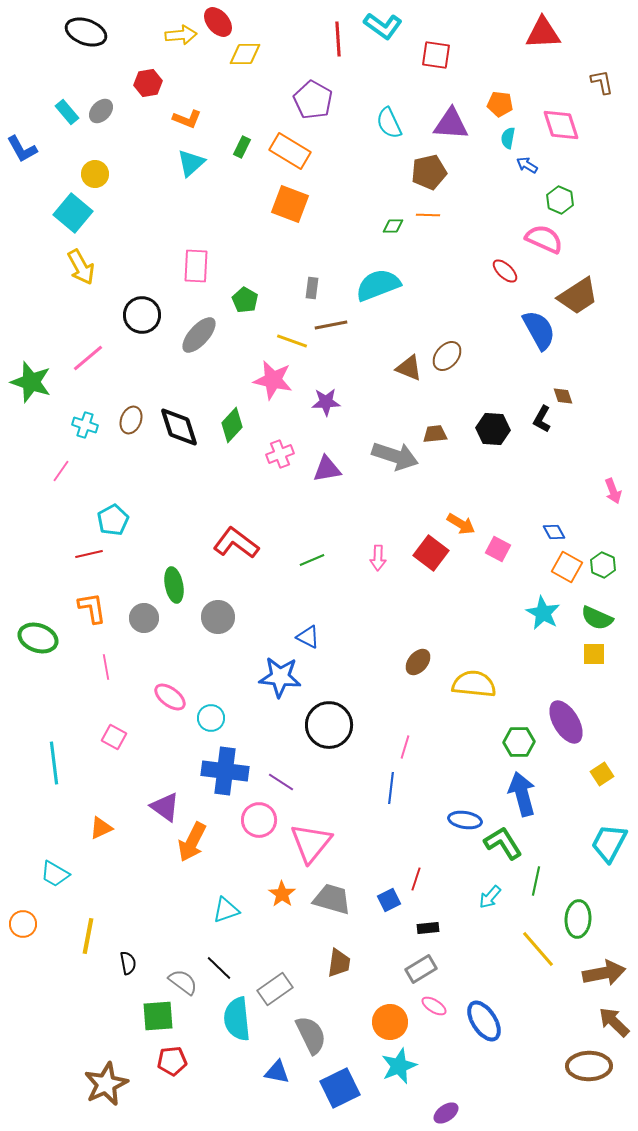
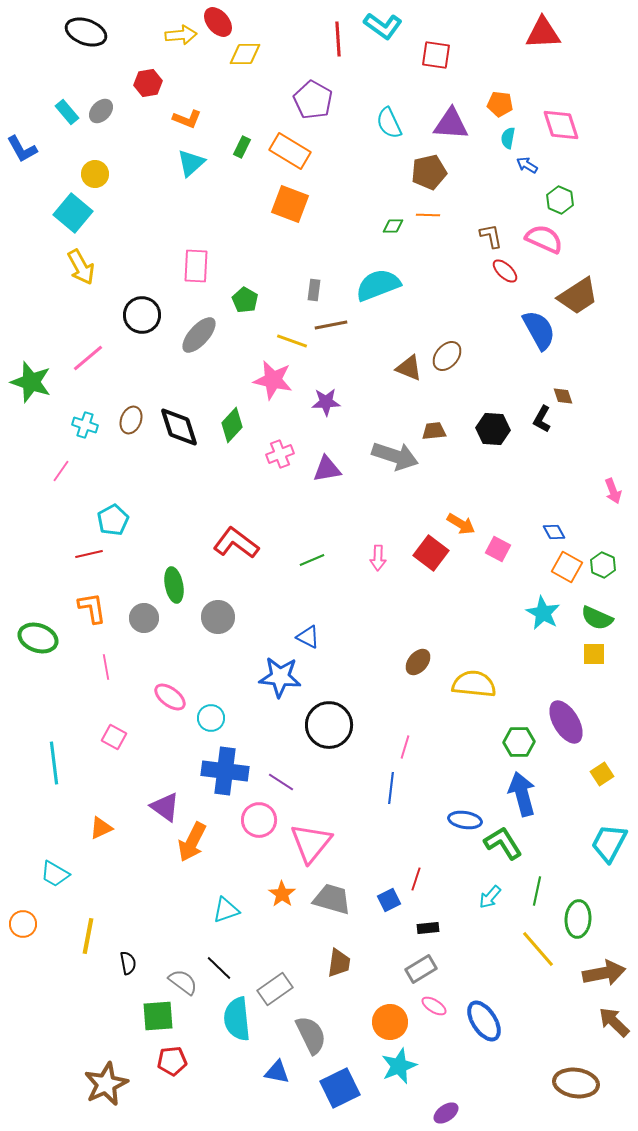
brown L-shape at (602, 82): moved 111 px left, 154 px down
gray rectangle at (312, 288): moved 2 px right, 2 px down
brown trapezoid at (435, 434): moved 1 px left, 3 px up
green line at (536, 881): moved 1 px right, 10 px down
brown ellipse at (589, 1066): moved 13 px left, 17 px down; rotated 9 degrees clockwise
